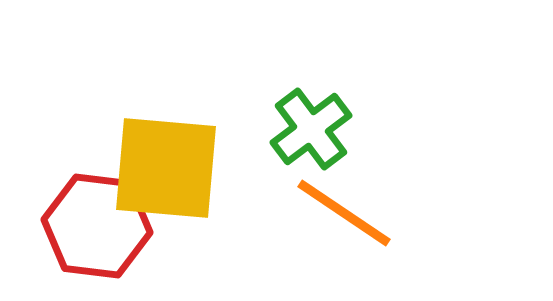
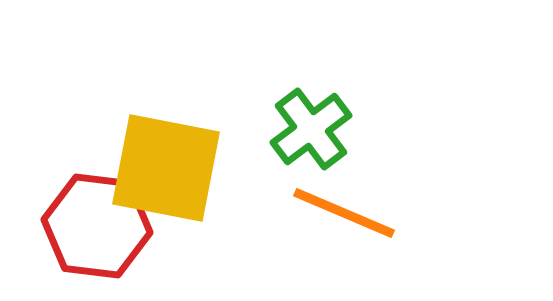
yellow square: rotated 6 degrees clockwise
orange line: rotated 11 degrees counterclockwise
